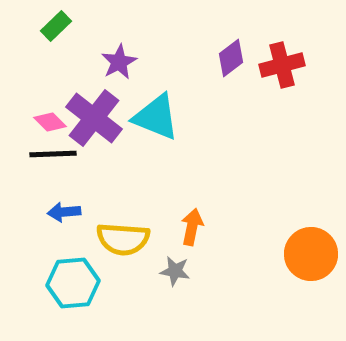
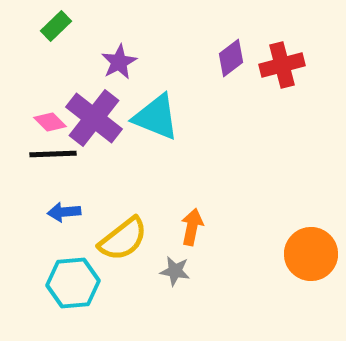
yellow semicircle: rotated 42 degrees counterclockwise
